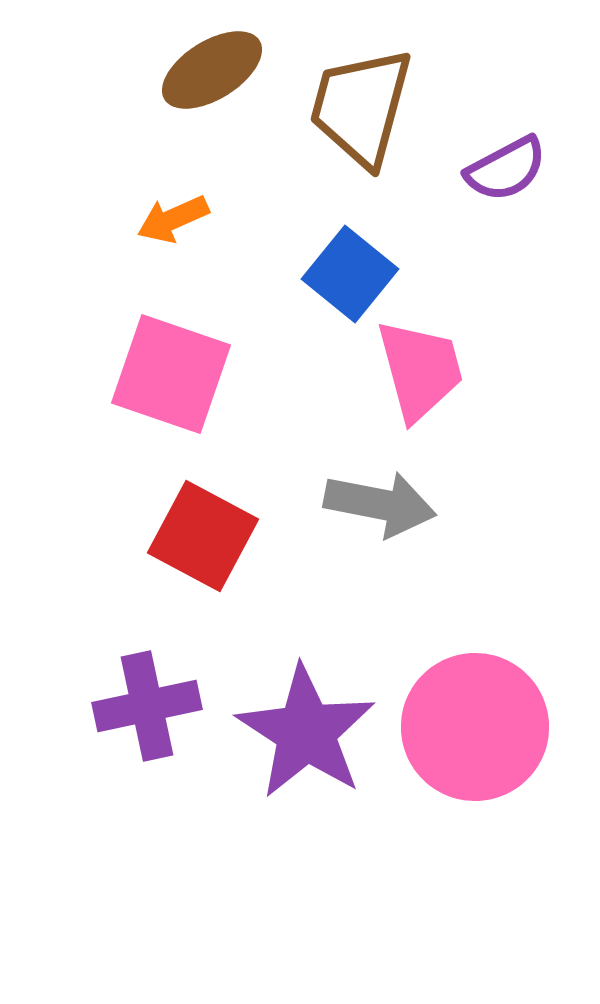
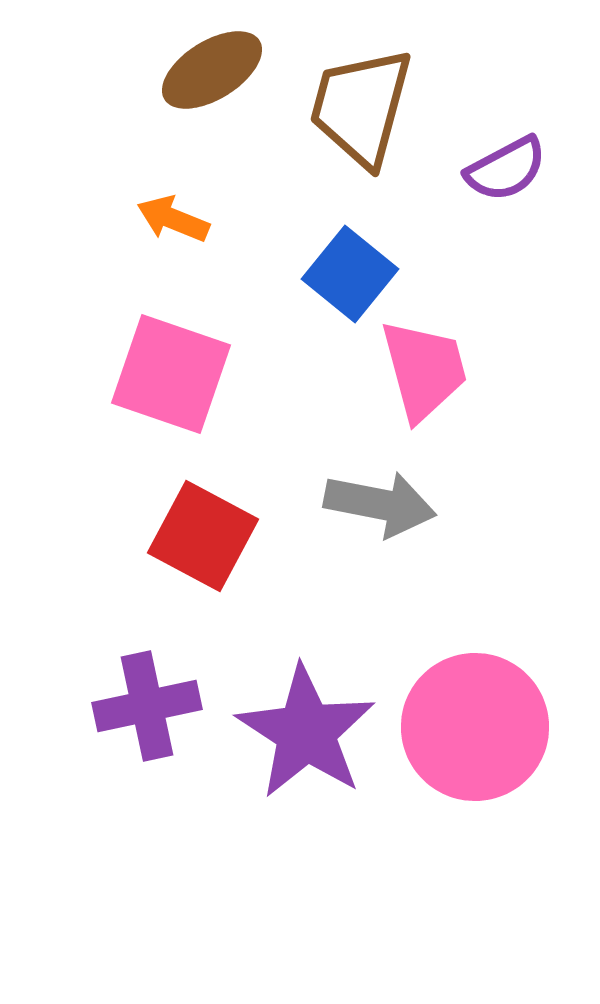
orange arrow: rotated 46 degrees clockwise
pink trapezoid: moved 4 px right
